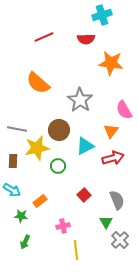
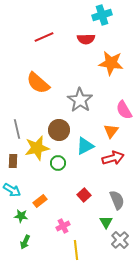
gray line: rotated 66 degrees clockwise
green circle: moved 3 px up
pink cross: rotated 16 degrees counterclockwise
